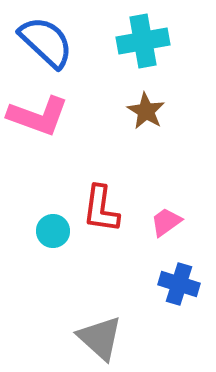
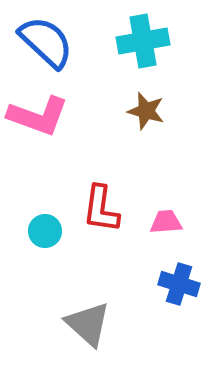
brown star: rotated 15 degrees counterclockwise
pink trapezoid: rotated 32 degrees clockwise
cyan circle: moved 8 px left
gray triangle: moved 12 px left, 14 px up
